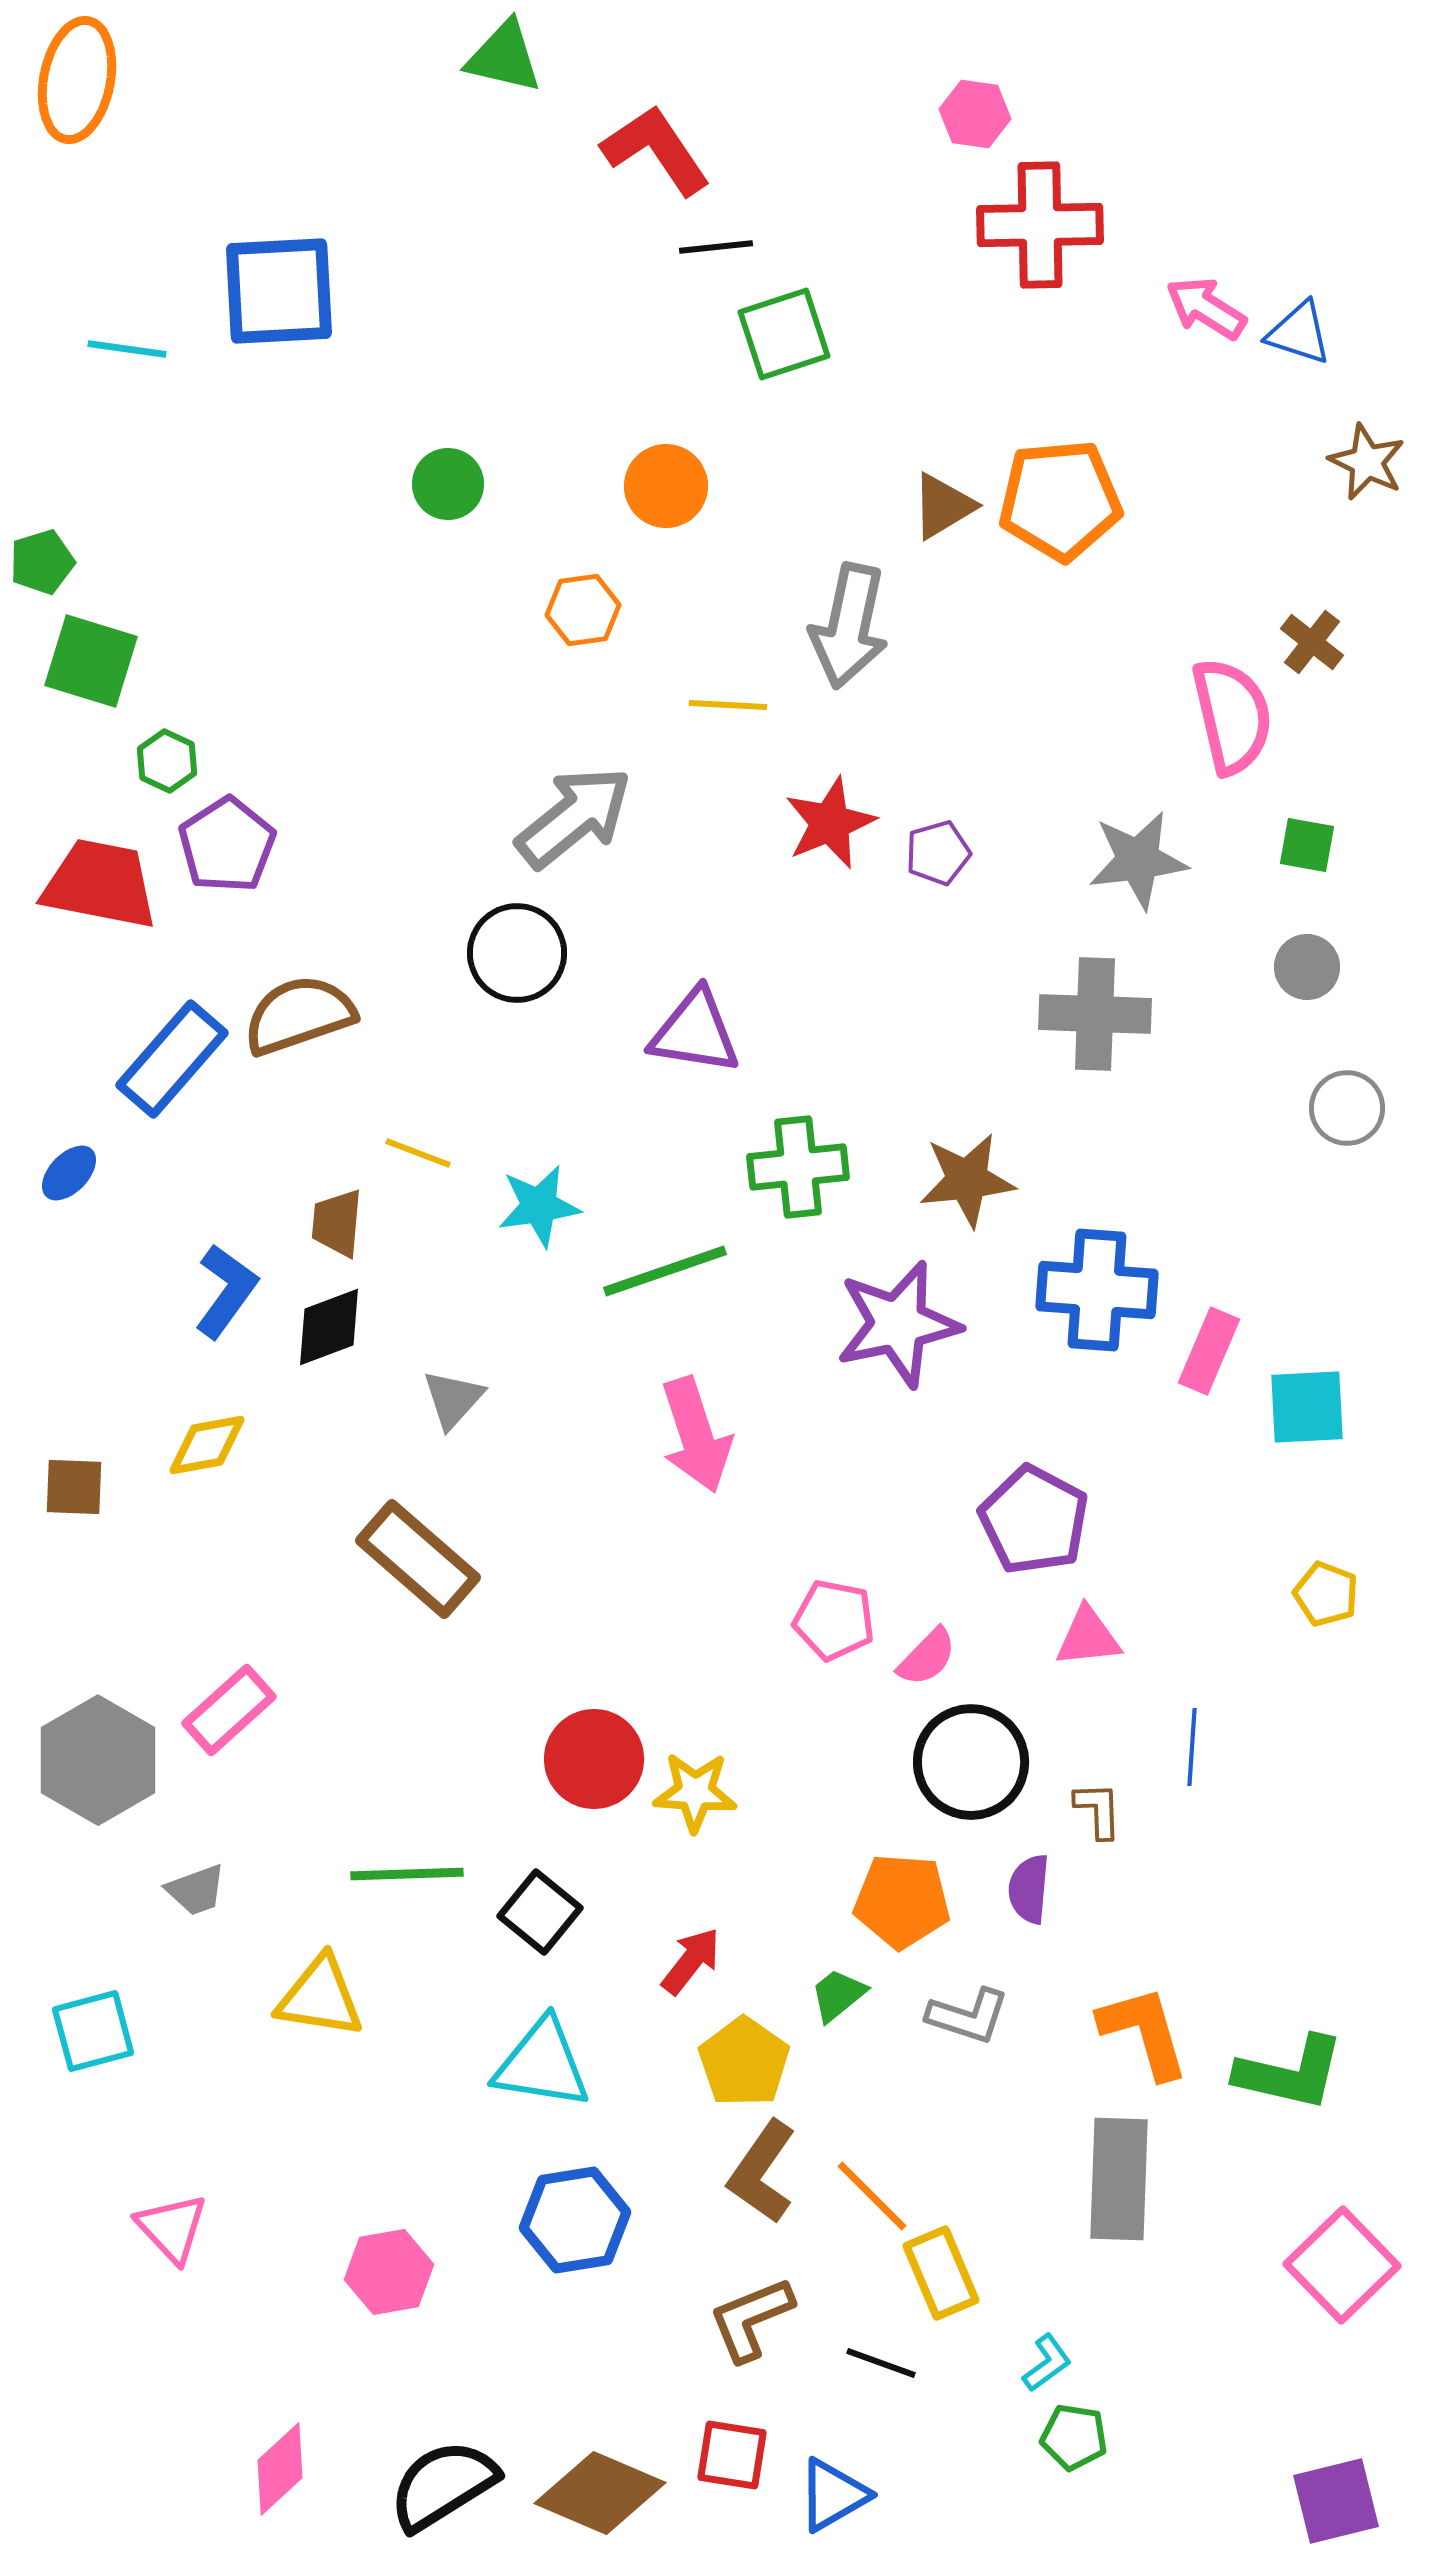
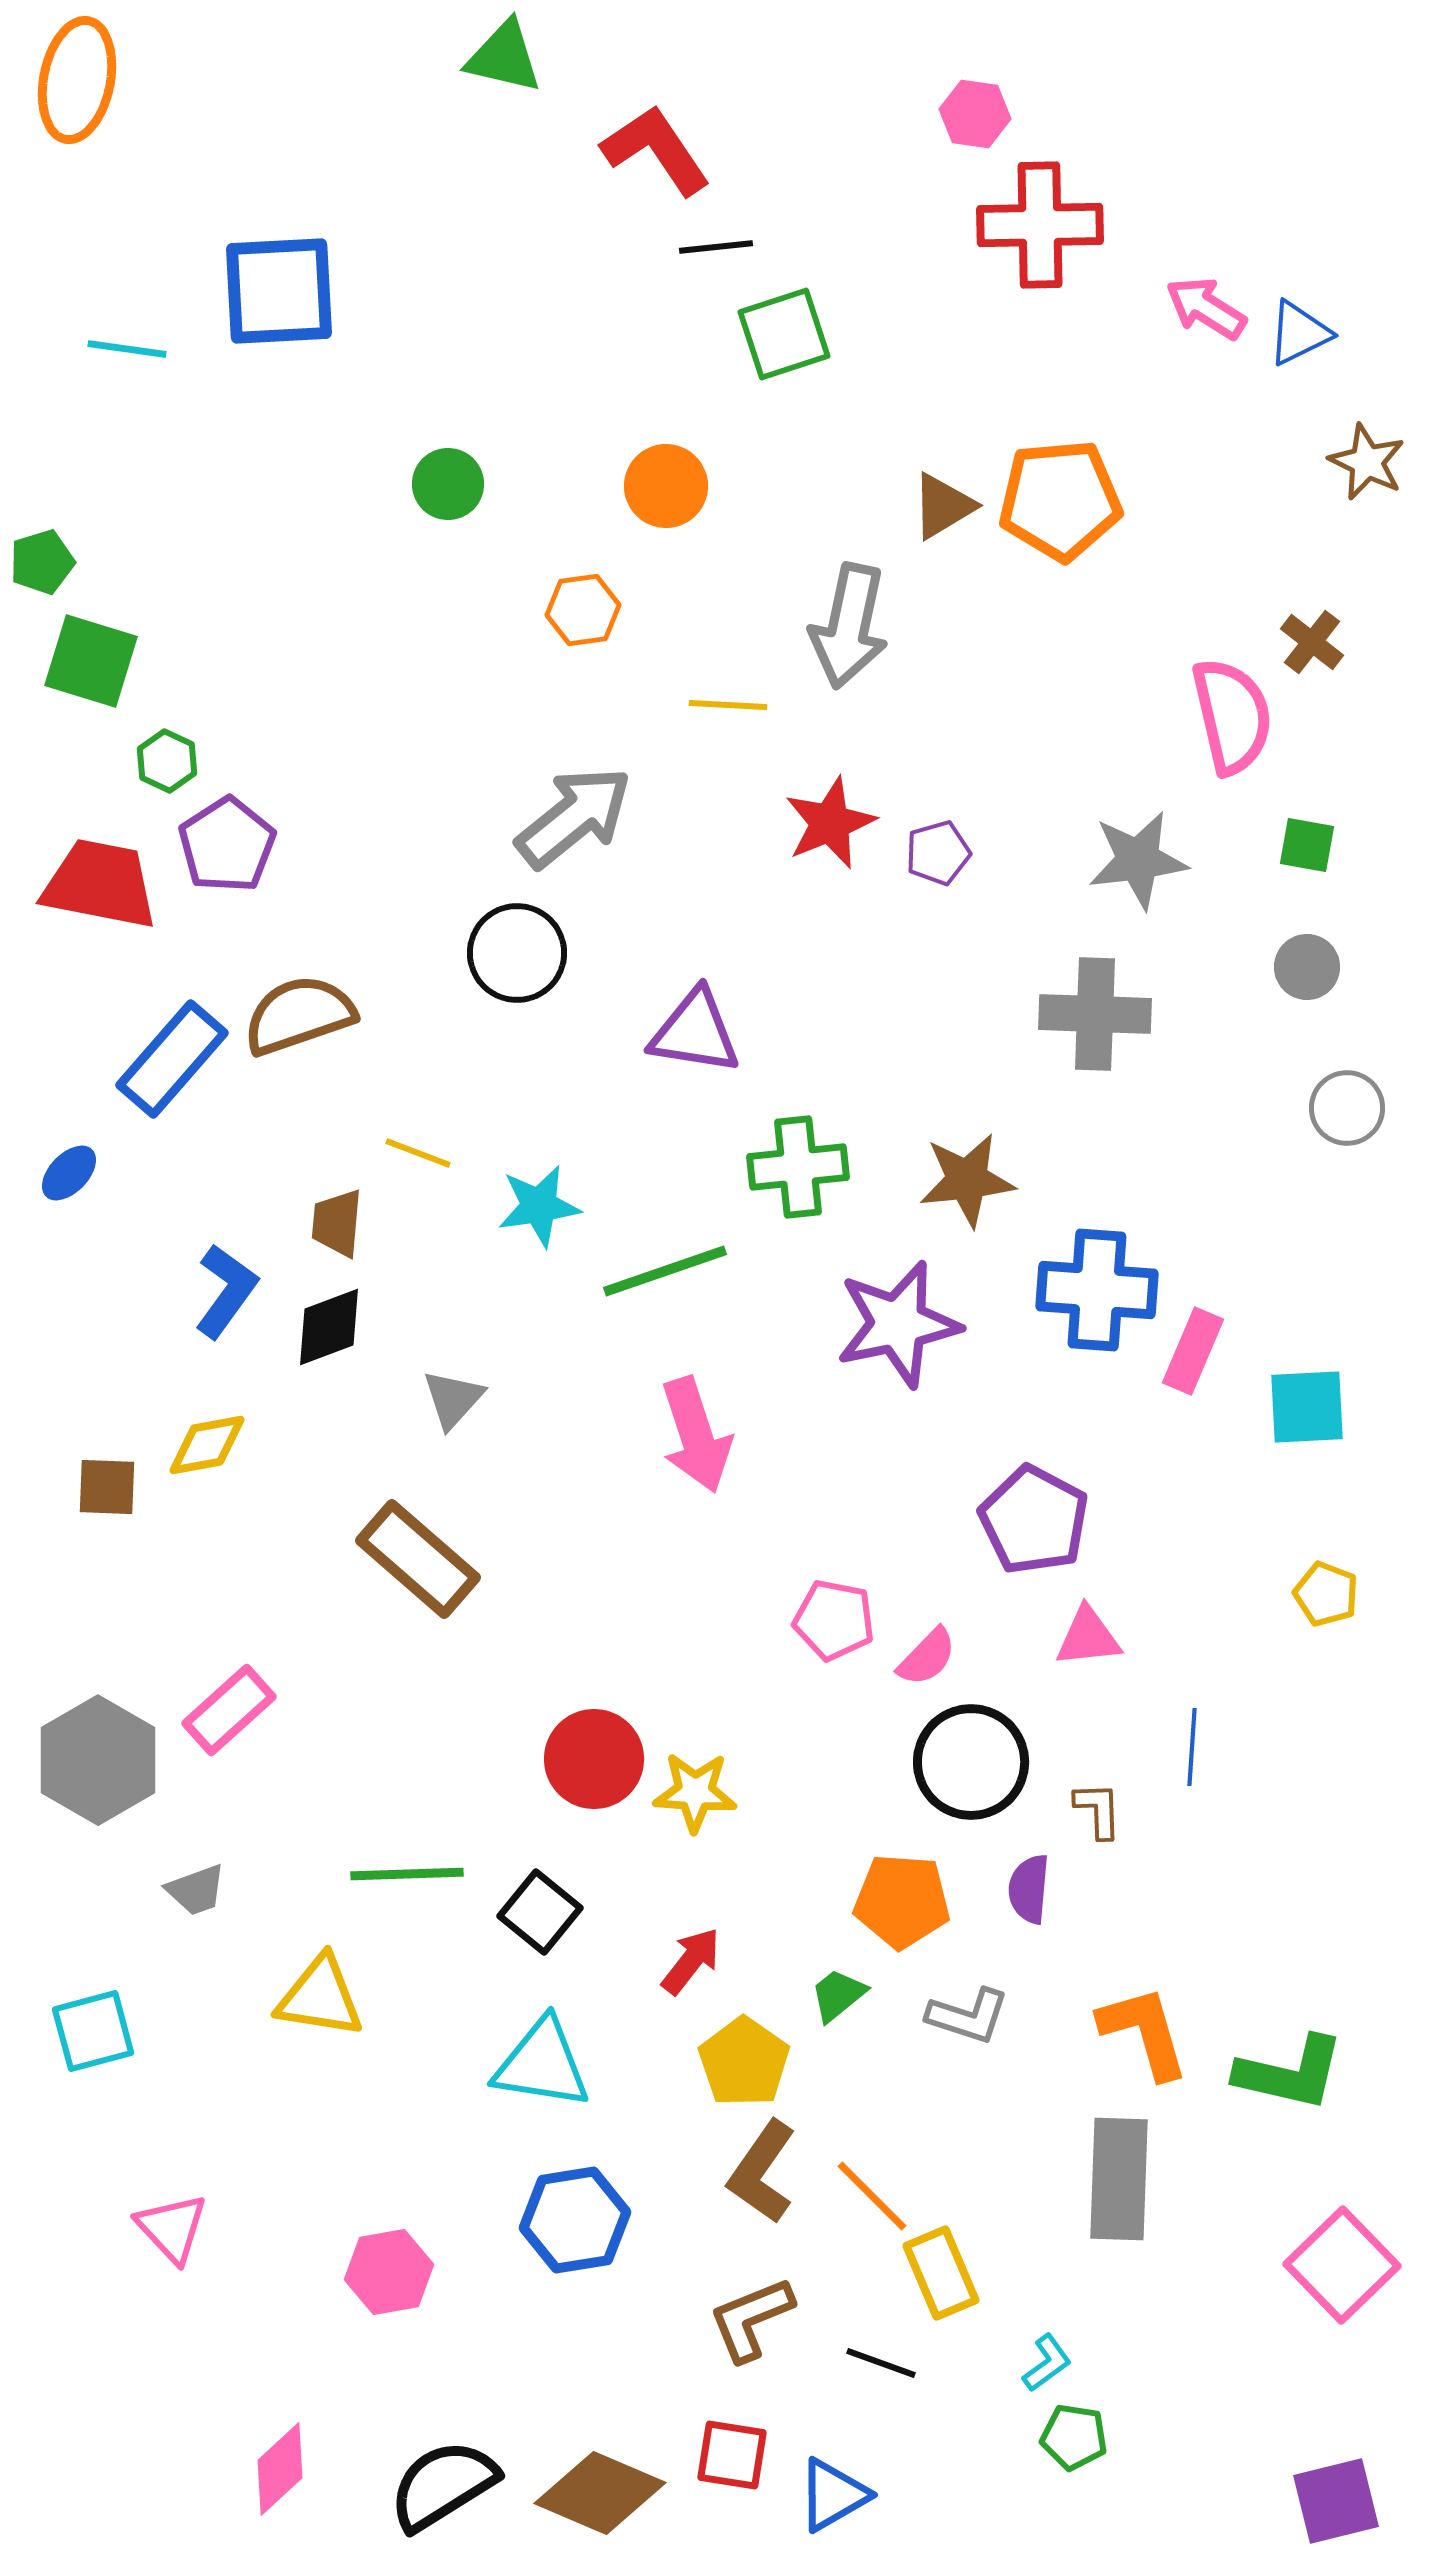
blue triangle at (1299, 333): rotated 44 degrees counterclockwise
pink rectangle at (1209, 1351): moved 16 px left
brown square at (74, 1487): moved 33 px right
